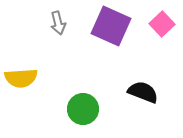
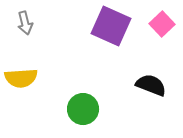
gray arrow: moved 33 px left
black semicircle: moved 8 px right, 7 px up
